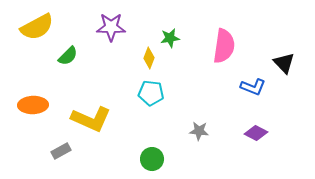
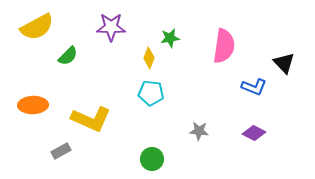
blue L-shape: moved 1 px right
purple diamond: moved 2 px left
